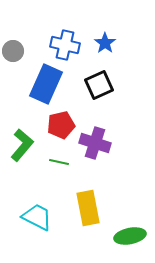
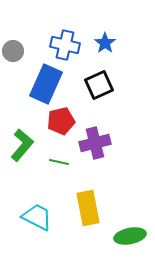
red pentagon: moved 4 px up
purple cross: rotated 32 degrees counterclockwise
